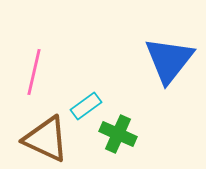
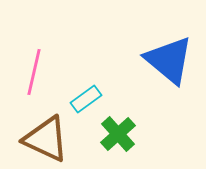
blue triangle: rotated 28 degrees counterclockwise
cyan rectangle: moved 7 px up
green cross: rotated 24 degrees clockwise
